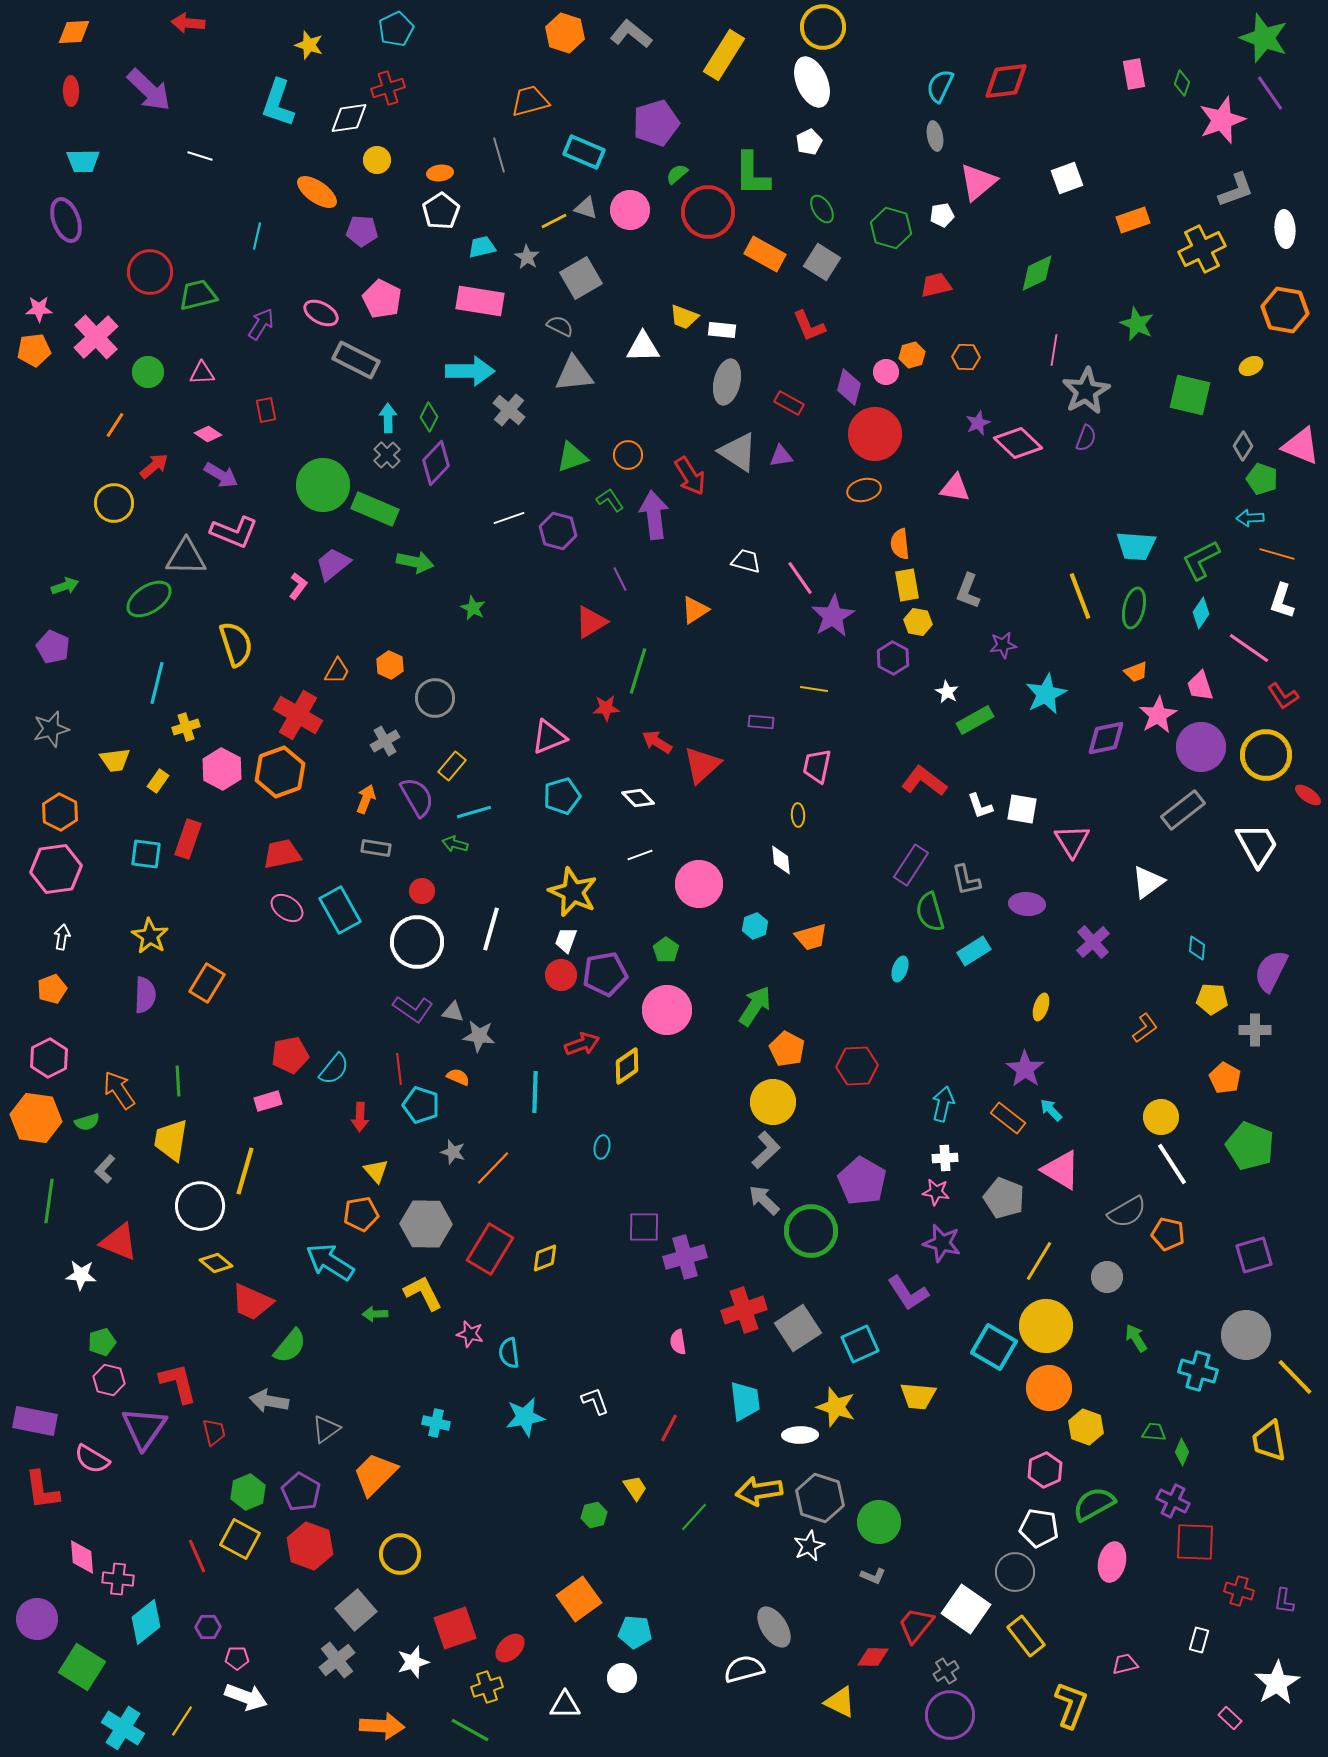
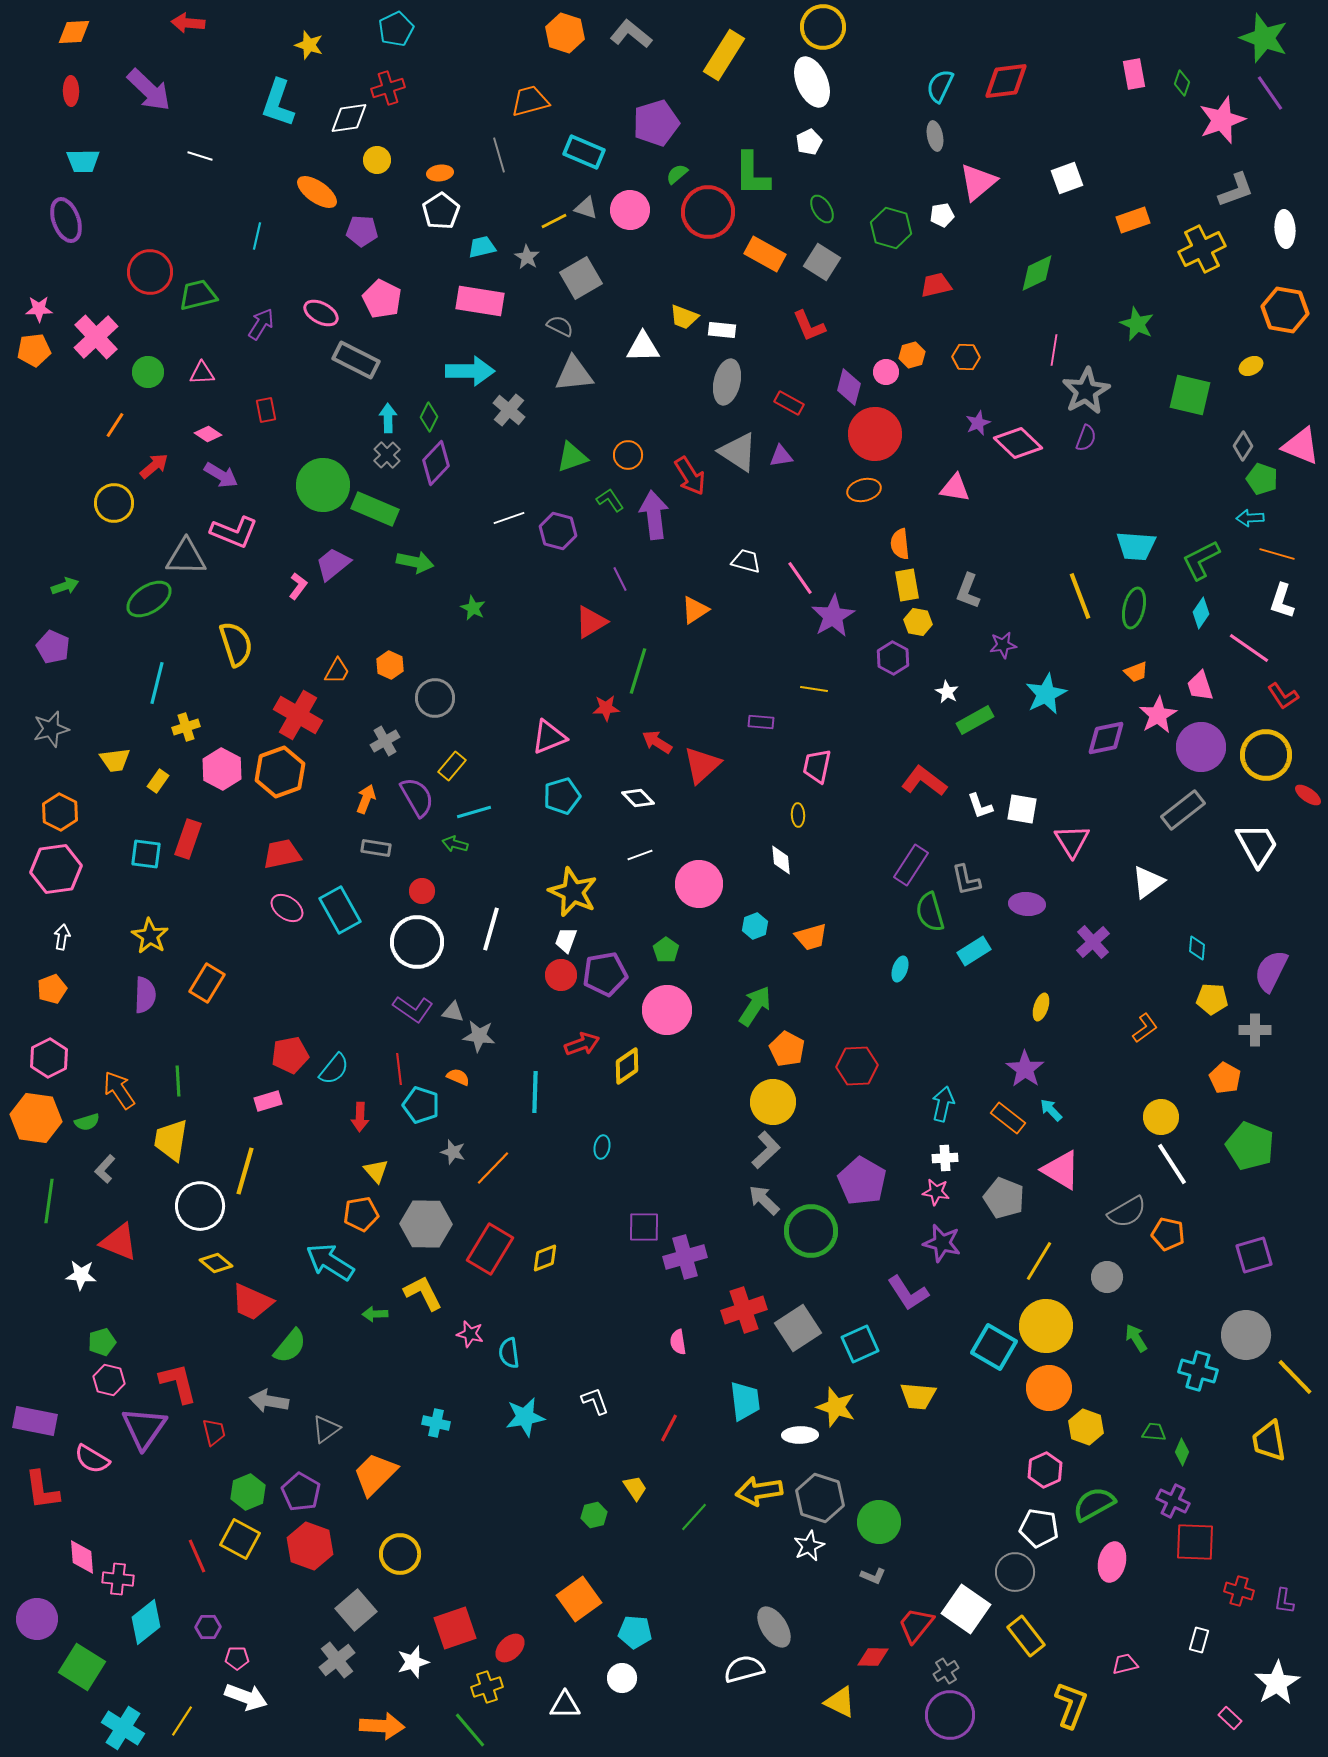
green line at (470, 1730): rotated 21 degrees clockwise
